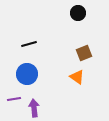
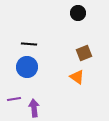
black line: rotated 21 degrees clockwise
blue circle: moved 7 px up
